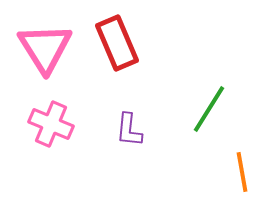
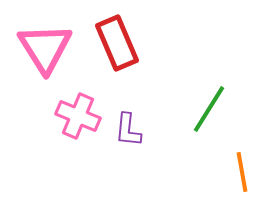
pink cross: moved 27 px right, 8 px up
purple L-shape: moved 1 px left
